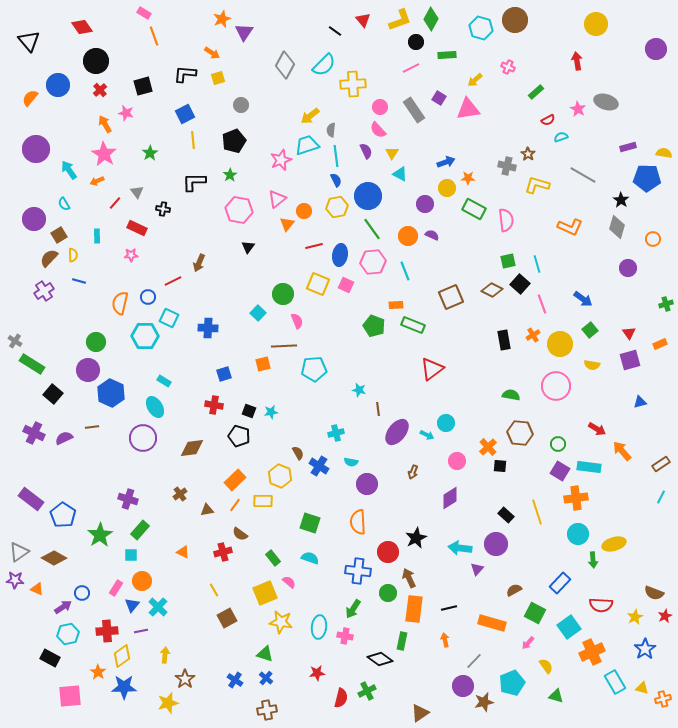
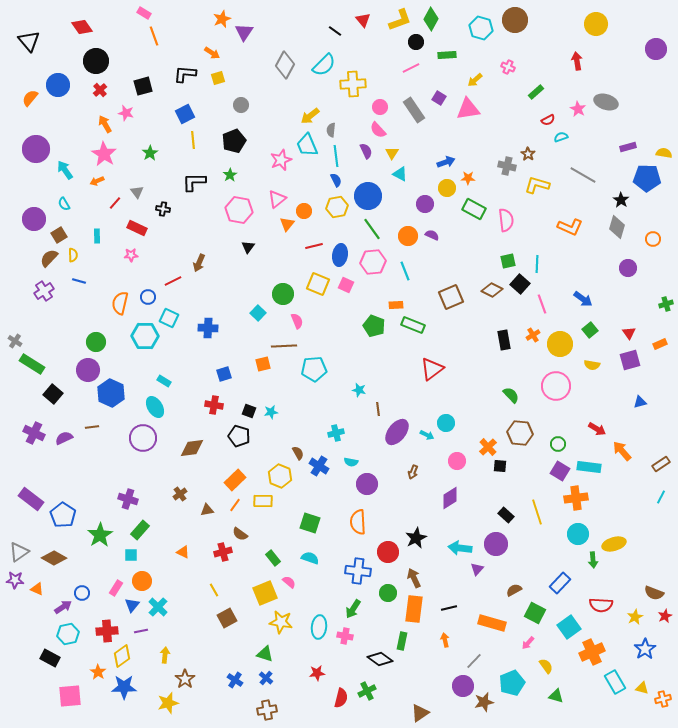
cyan trapezoid at (307, 145): rotated 95 degrees counterclockwise
cyan arrow at (69, 170): moved 4 px left
cyan line at (537, 264): rotated 18 degrees clockwise
green semicircle at (511, 395): rotated 36 degrees clockwise
brown arrow at (409, 578): moved 5 px right
